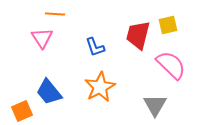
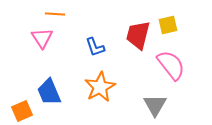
pink semicircle: rotated 8 degrees clockwise
blue trapezoid: rotated 16 degrees clockwise
